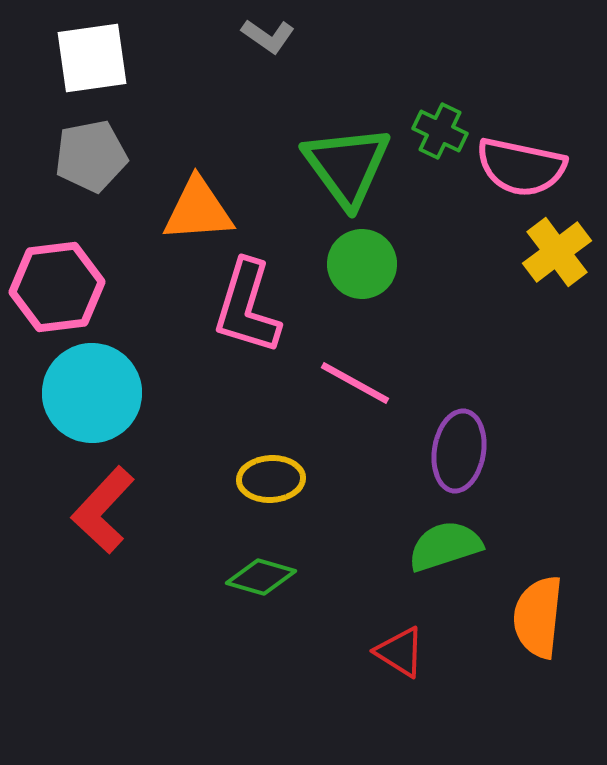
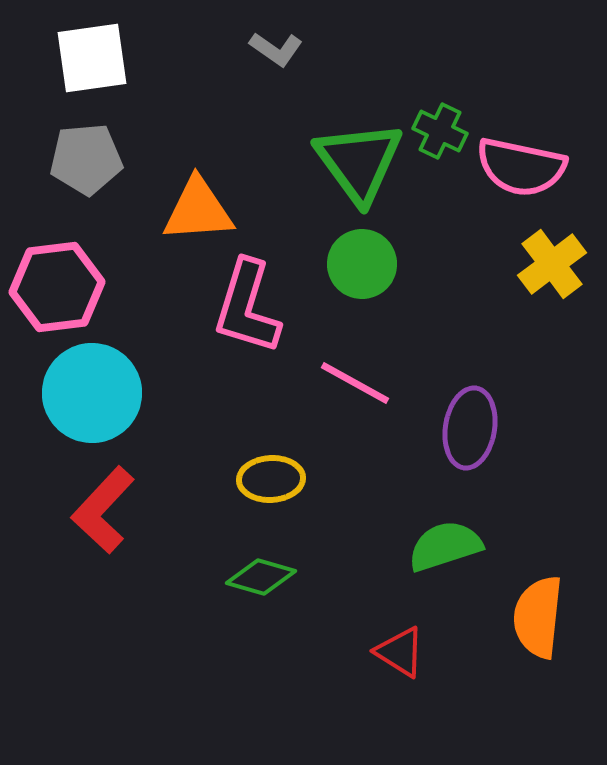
gray L-shape: moved 8 px right, 13 px down
gray pentagon: moved 5 px left, 3 px down; rotated 6 degrees clockwise
green triangle: moved 12 px right, 4 px up
yellow cross: moved 5 px left, 12 px down
purple ellipse: moved 11 px right, 23 px up
